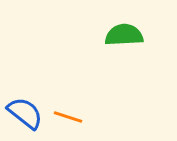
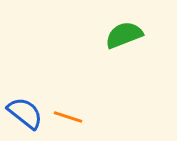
green semicircle: rotated 18 degrees counterclockwise
